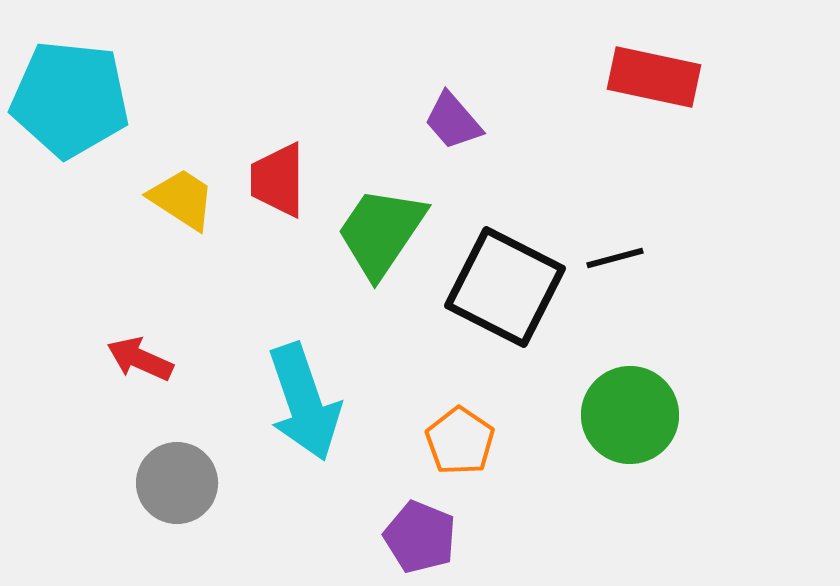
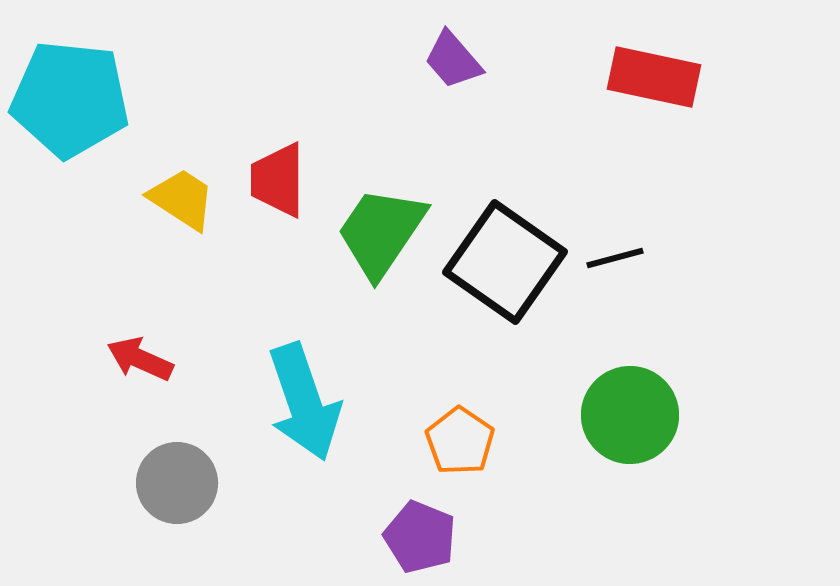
purple trapezoid: moved 61 px up
black square: moved 25 px up; rotated 8 degrees clockwise
